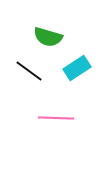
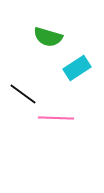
black line: moved 6 px left, 23 px down
